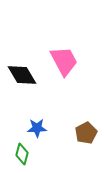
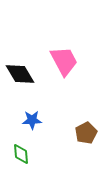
black diamond: moved 2 px left, 1 px up
blue star: moved 5 px left, 8 px up
green diamond: moved 1 px left; rotated 20 degrees counterclockwise
